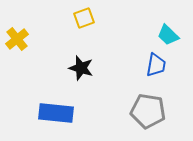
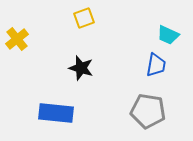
cyan trapezoid: rotated 20 degrees counterclockwise
